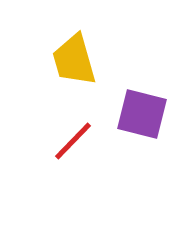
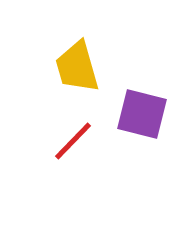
yellow trapezoid: moved 3 px right, 7 px down
